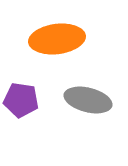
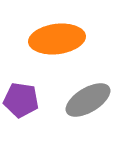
gray ellipse: rotated 45 degrees counterclockwise
